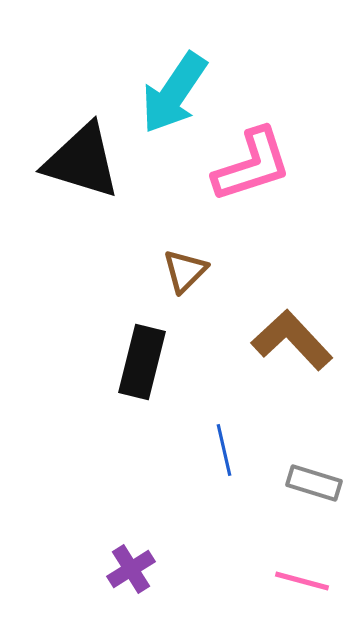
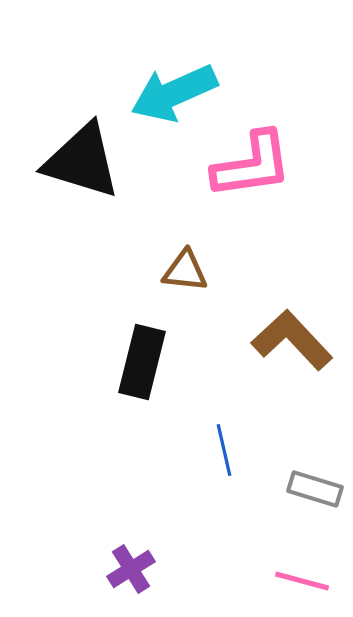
cyan arrow: rotated 32 degrees clockwise
pink L-shape: rotated 10 degrees clockwise
brown triangle: rotated 51 degrees clockwise
gray rectangle: moved 1 px right, 6 px down
